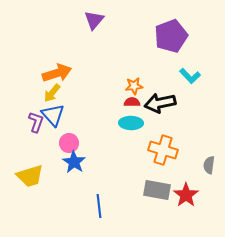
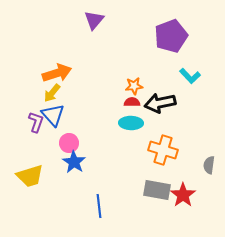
red star: moved 3 px left
